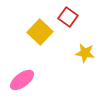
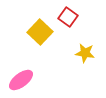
pink ellipse: moved 1 px left
